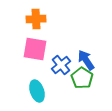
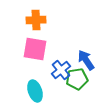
orange cross: moved 1 px down
blue cross: moved 5 px down
green pentagon: moved 5 px left, 1 px down; rotated 30 degrees clockwise
cyan ellipse: moved 2 px left
